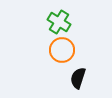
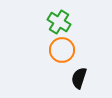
black semicircle: moved 1 px right
